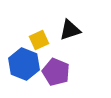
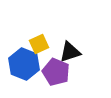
black triangle: moved 22 px down
yellow square: moved 4 px down
